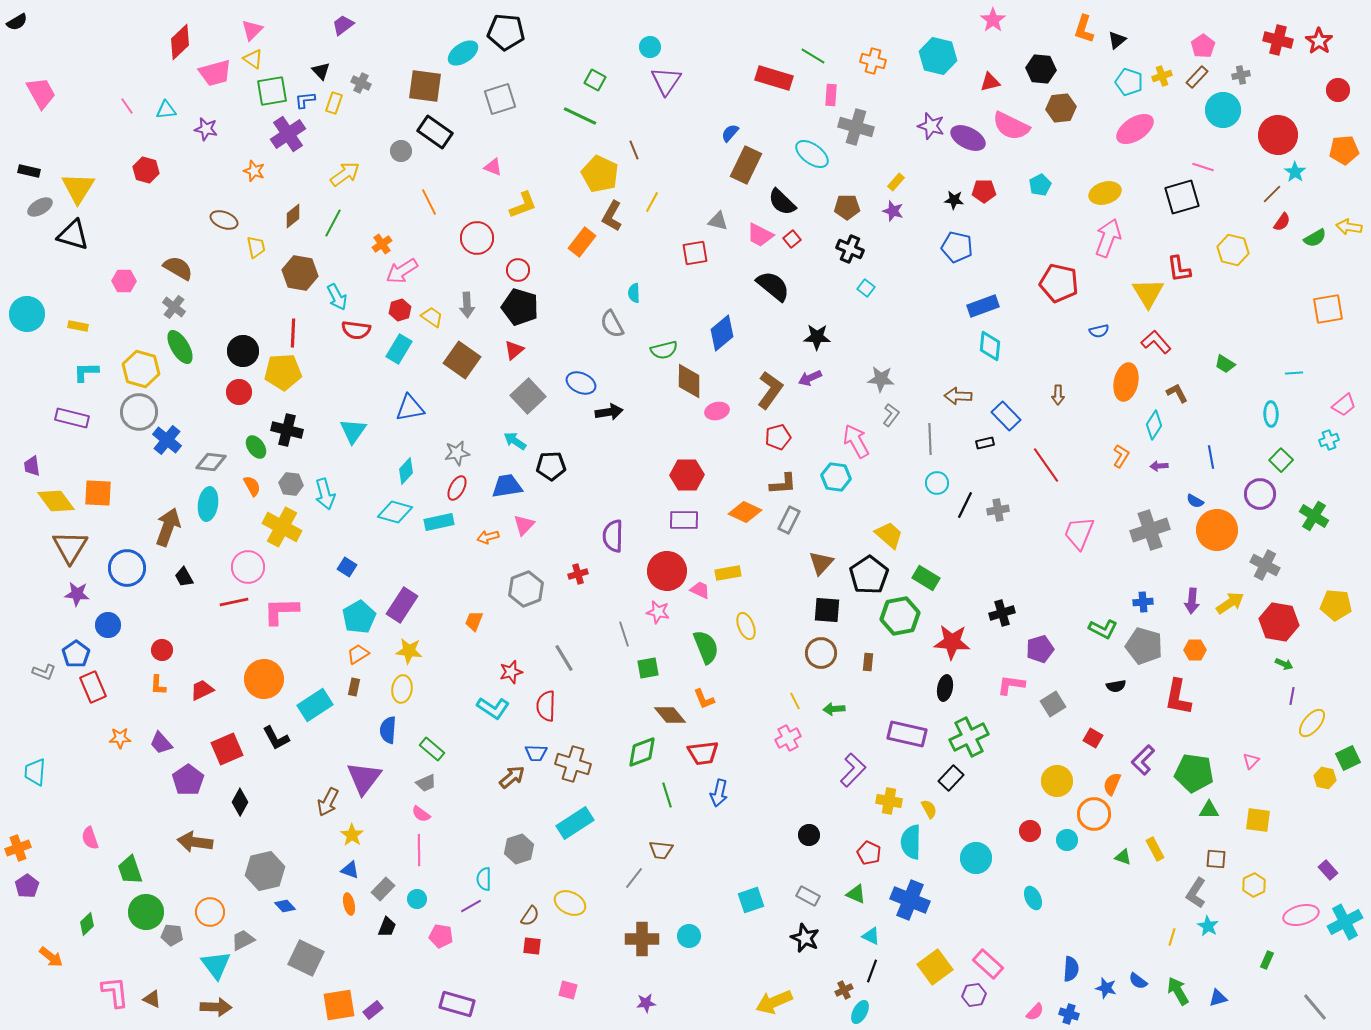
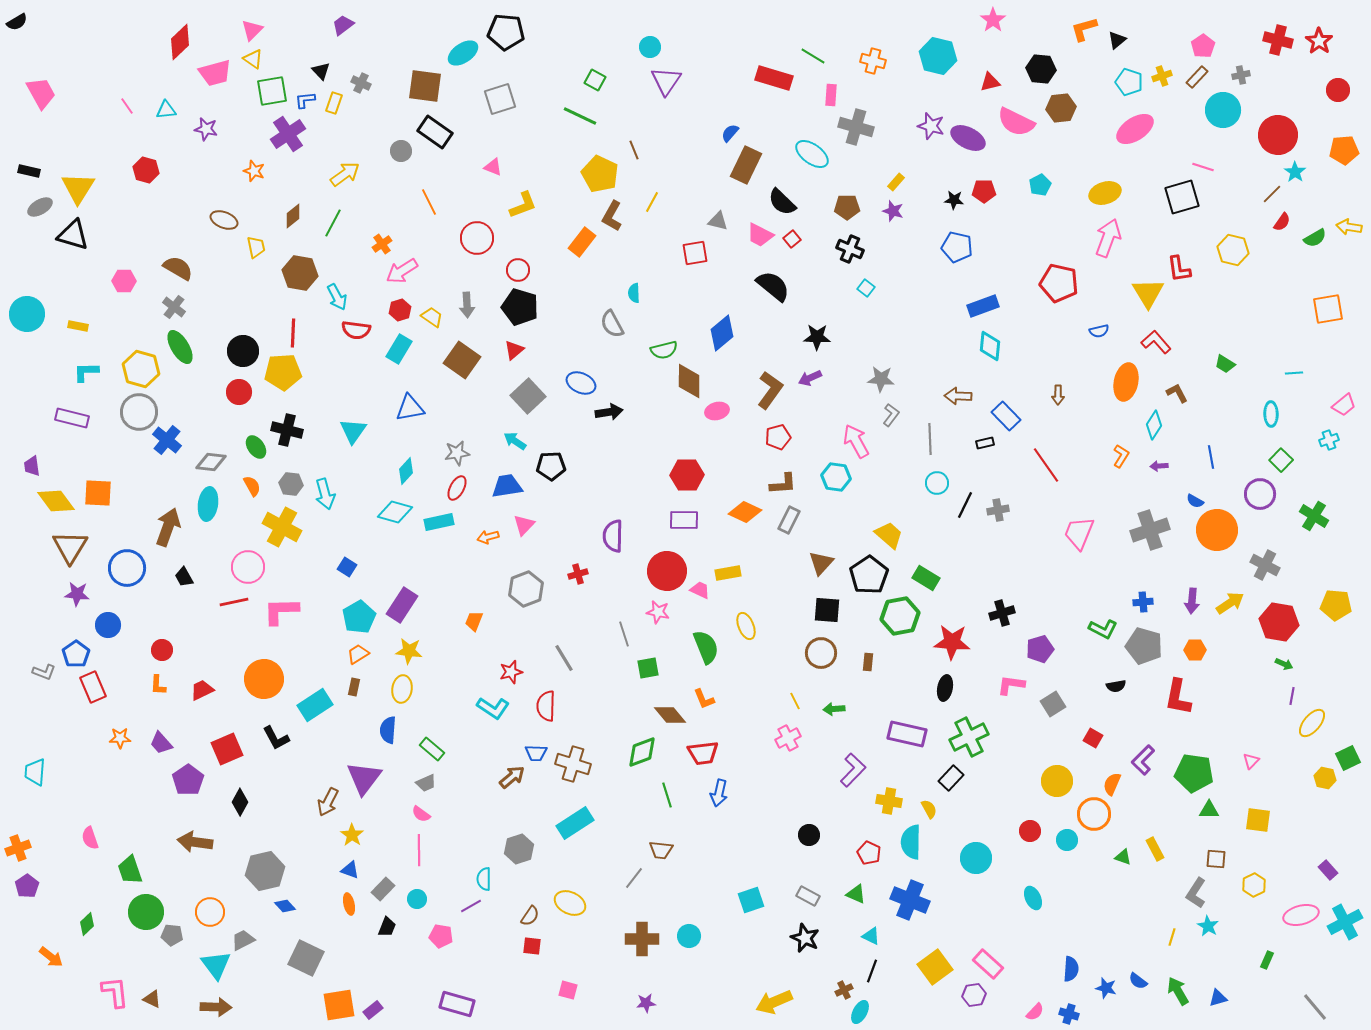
orange L-shape at (1084, 29): rotated 56 degrees clockwise
pink semicircle at (1011, 126): moved 5 px right, 4 px up
